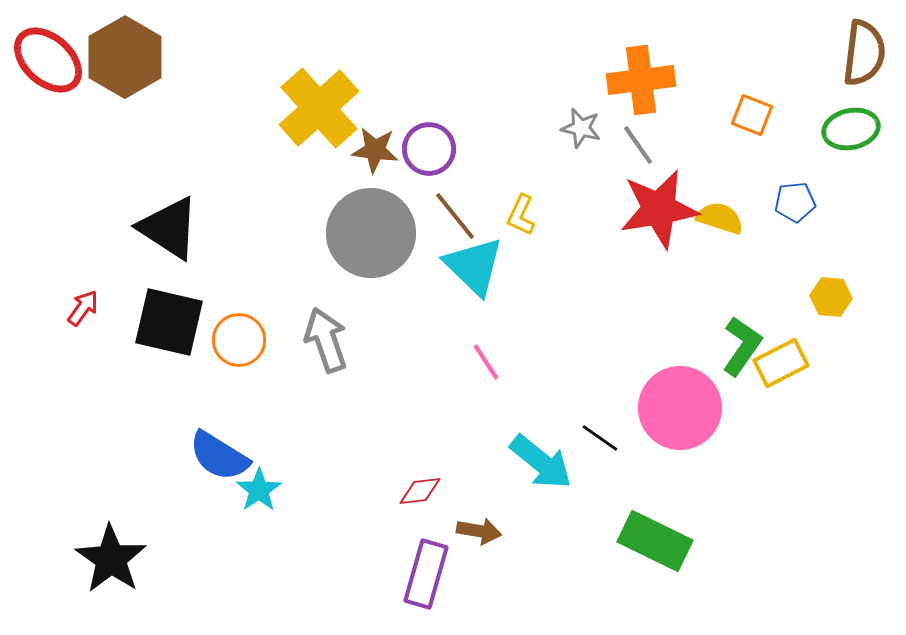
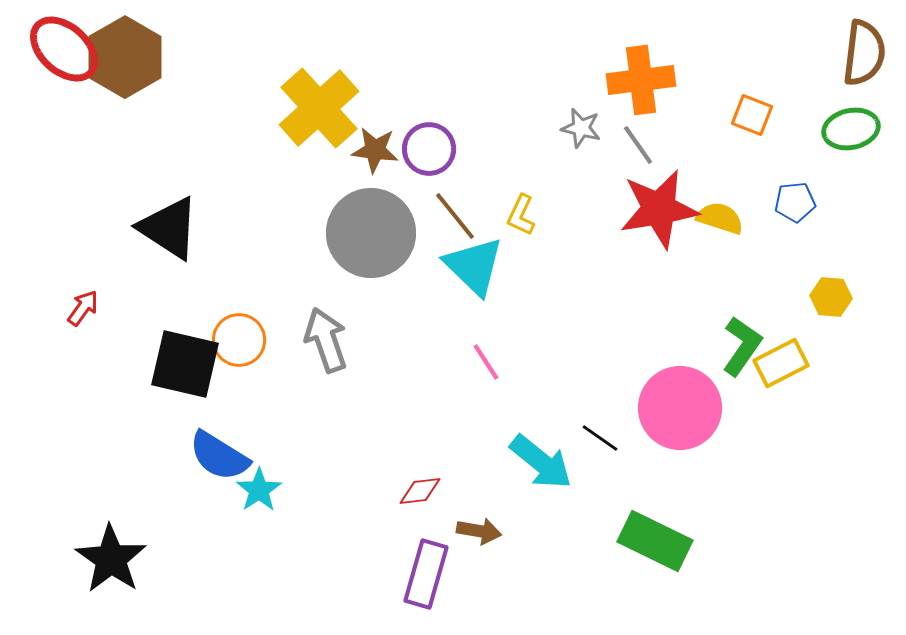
red ellipse: moved 16 px right, 11 px up
black square: moved 16 px right, 42 px down
